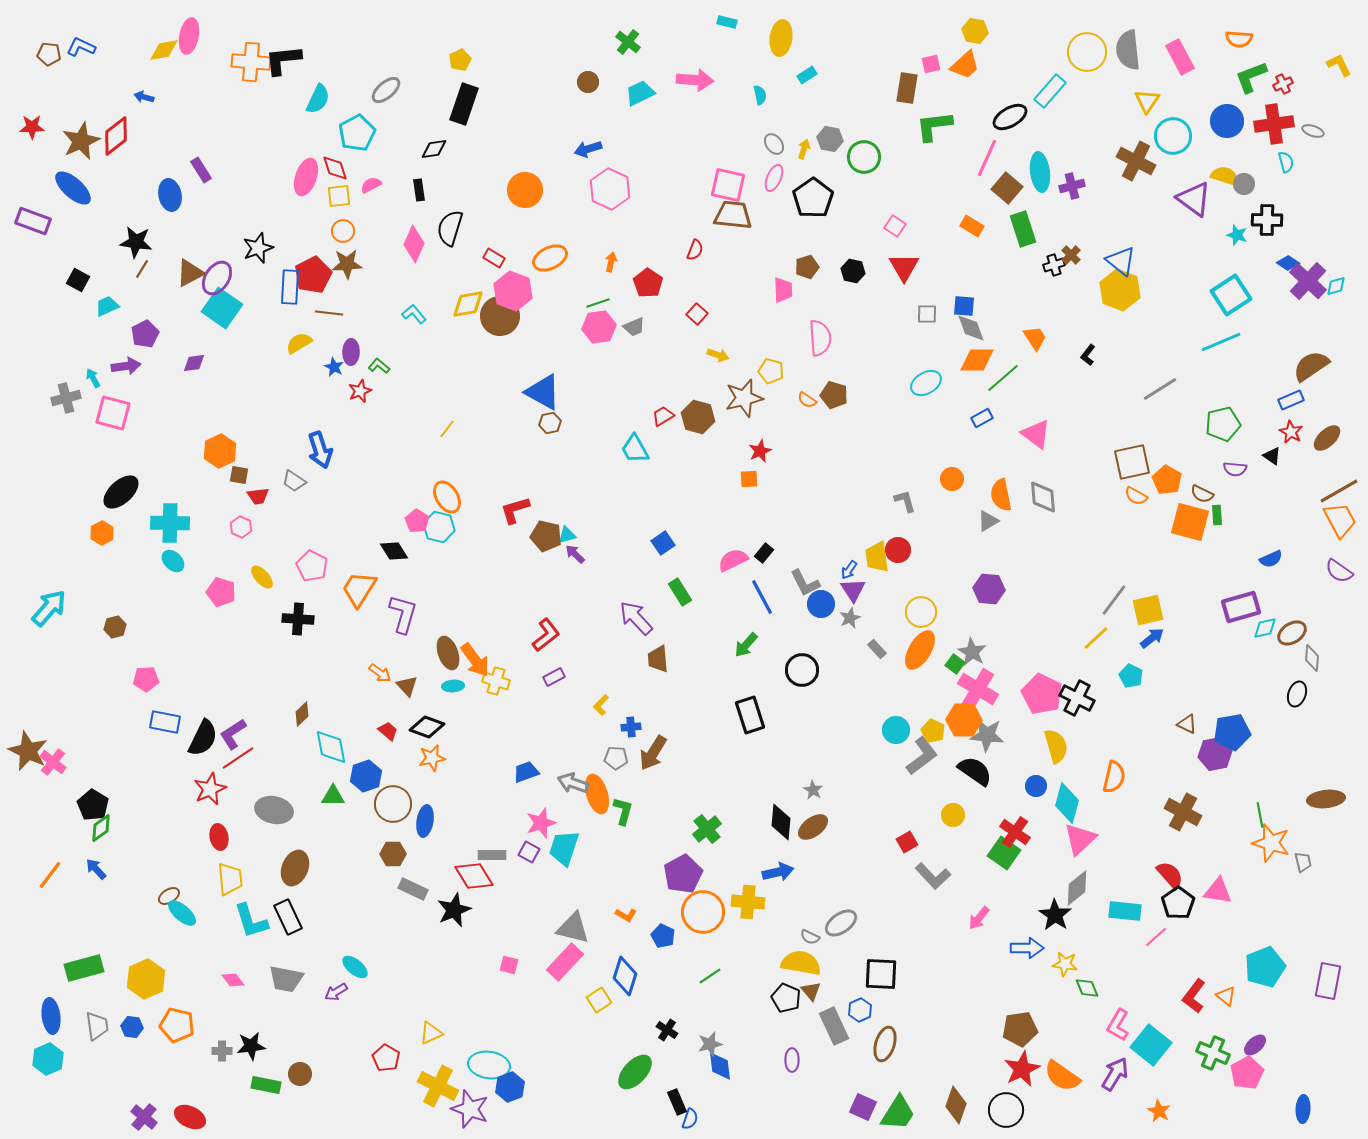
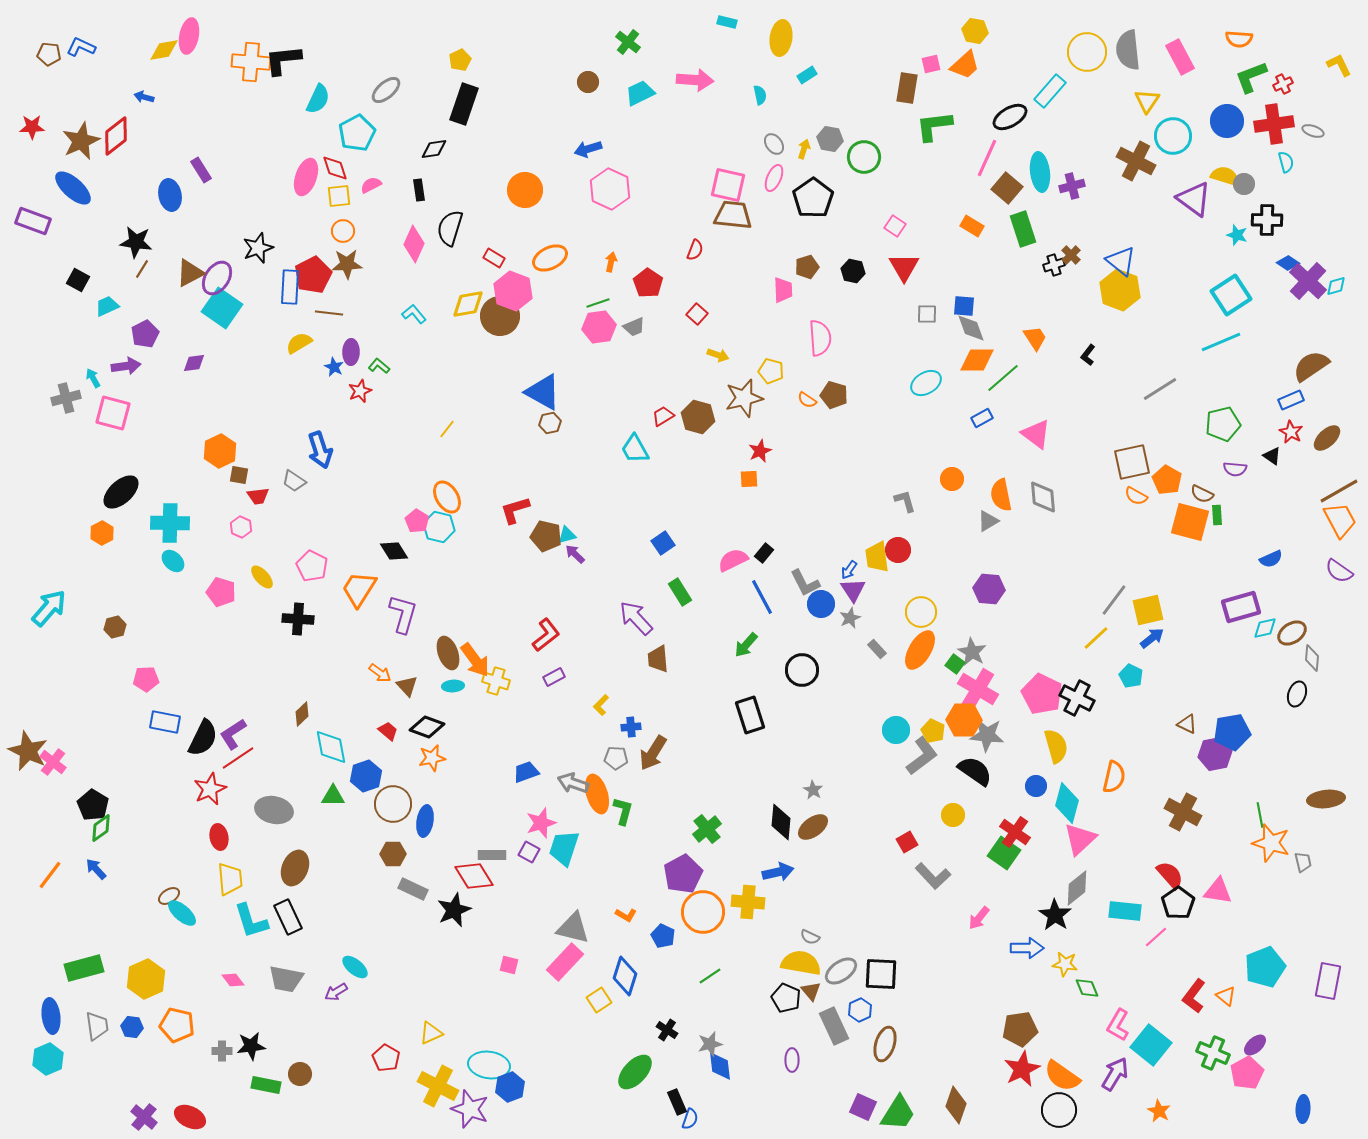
gray ellipse at (841, 923): moved 48 px down
black circle at (1006, 1110): moved 53 px right
